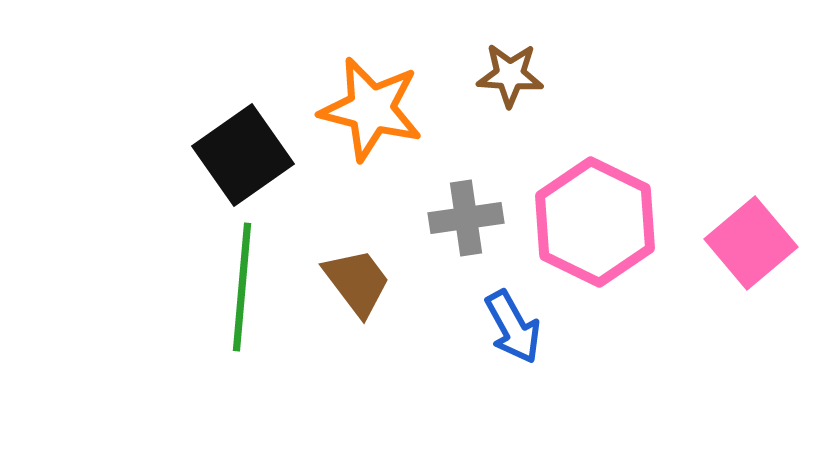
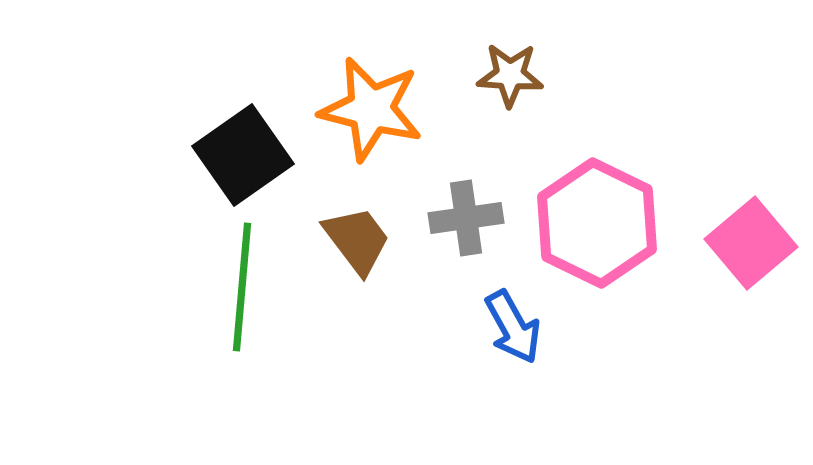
pink hexagon: moved 2 px right, 1 px down
brown trapezoid: moved 42 px up
